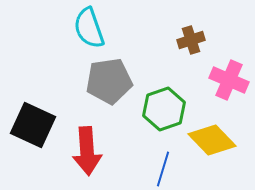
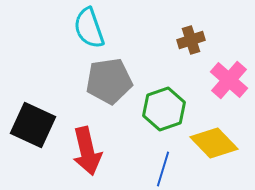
pink cross: rotated 18 degrees clockwise
yellow diamond: moved 2 px right, 3 px down
red arrow: rotated 9 degrees counterclockwise
